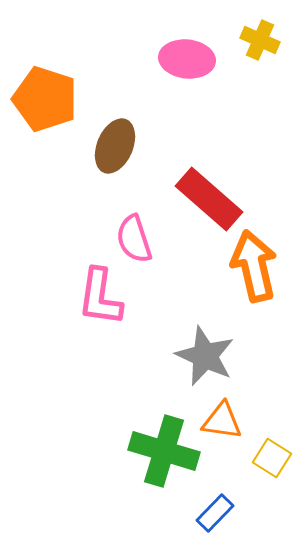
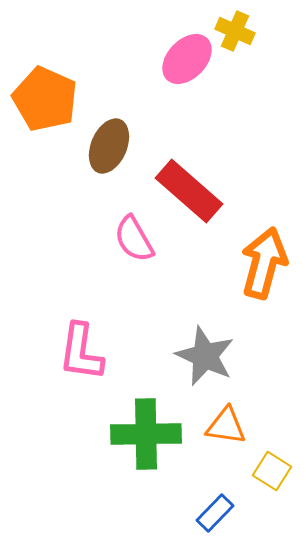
yellow cross: moved 25 px left, 9 px up
pink ellipse: rotated 52 degrees counterclockwise
orange pentagon: rotated 6 degrees clockwise
brown ellipse: moved 6 px left
red rectangle: moved 20 px left, 8 px up
pink semicircle: rotated 12 degrees counterclockwise
orange arrow: moved 10 px right, 3 px up; rotated 28 degrees clockwise
pink L-shape: moved 19 px left, 55 px down
orange triangle: moved 4 px right, 5 px down
green cross: moved 18 px left, 17 px up; rotated 18 degrees counterclockwise
yellow square: moved 13 px down
